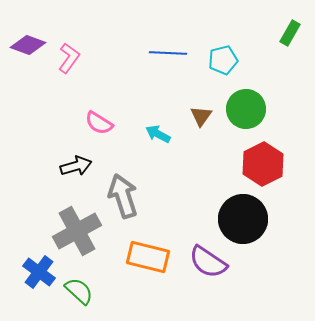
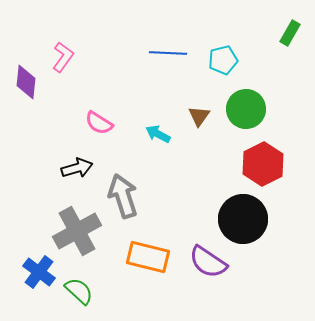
purple diamond: moved 2 px left, 37 px down; rotated 76 degrees clockwise
pink L-shape: moved 6 px left, 1 px up
brown triangle: moved 2 px left
black arrow: moved 1 px right, 2 px down
